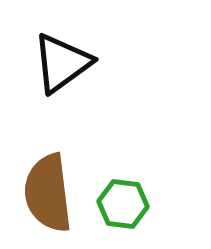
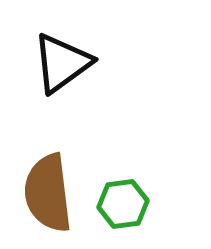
green hexagon: rotated 15 degrees counterclockwise
